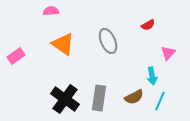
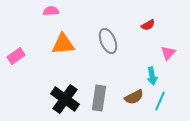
orange triangle: rotated 40 degrees counterclockwise
